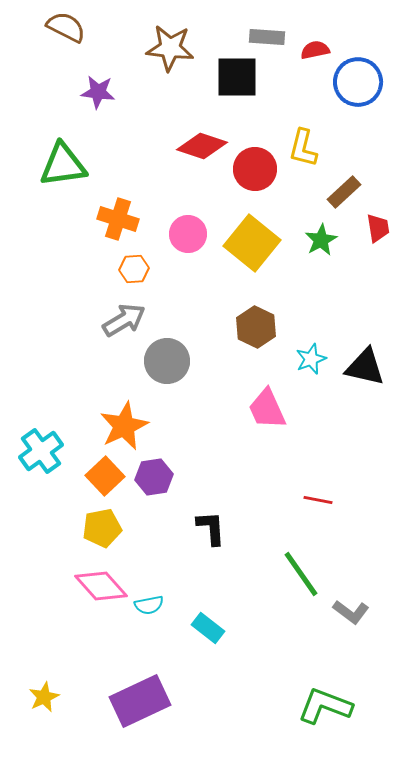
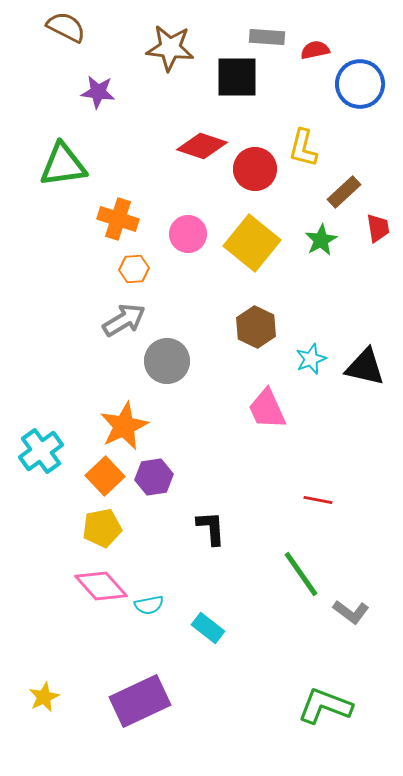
blue circle: moved 2 px right, 2 px down
